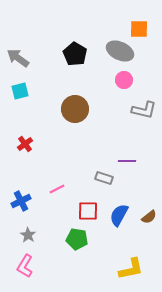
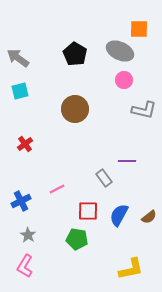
gray rectangle: rotated 36 degrees clockwise
